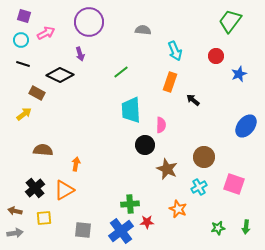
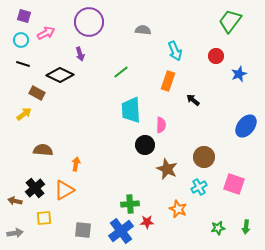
orange rectangle: moved 2 px left, 1 px up
brown arrow: moved 10 px up
